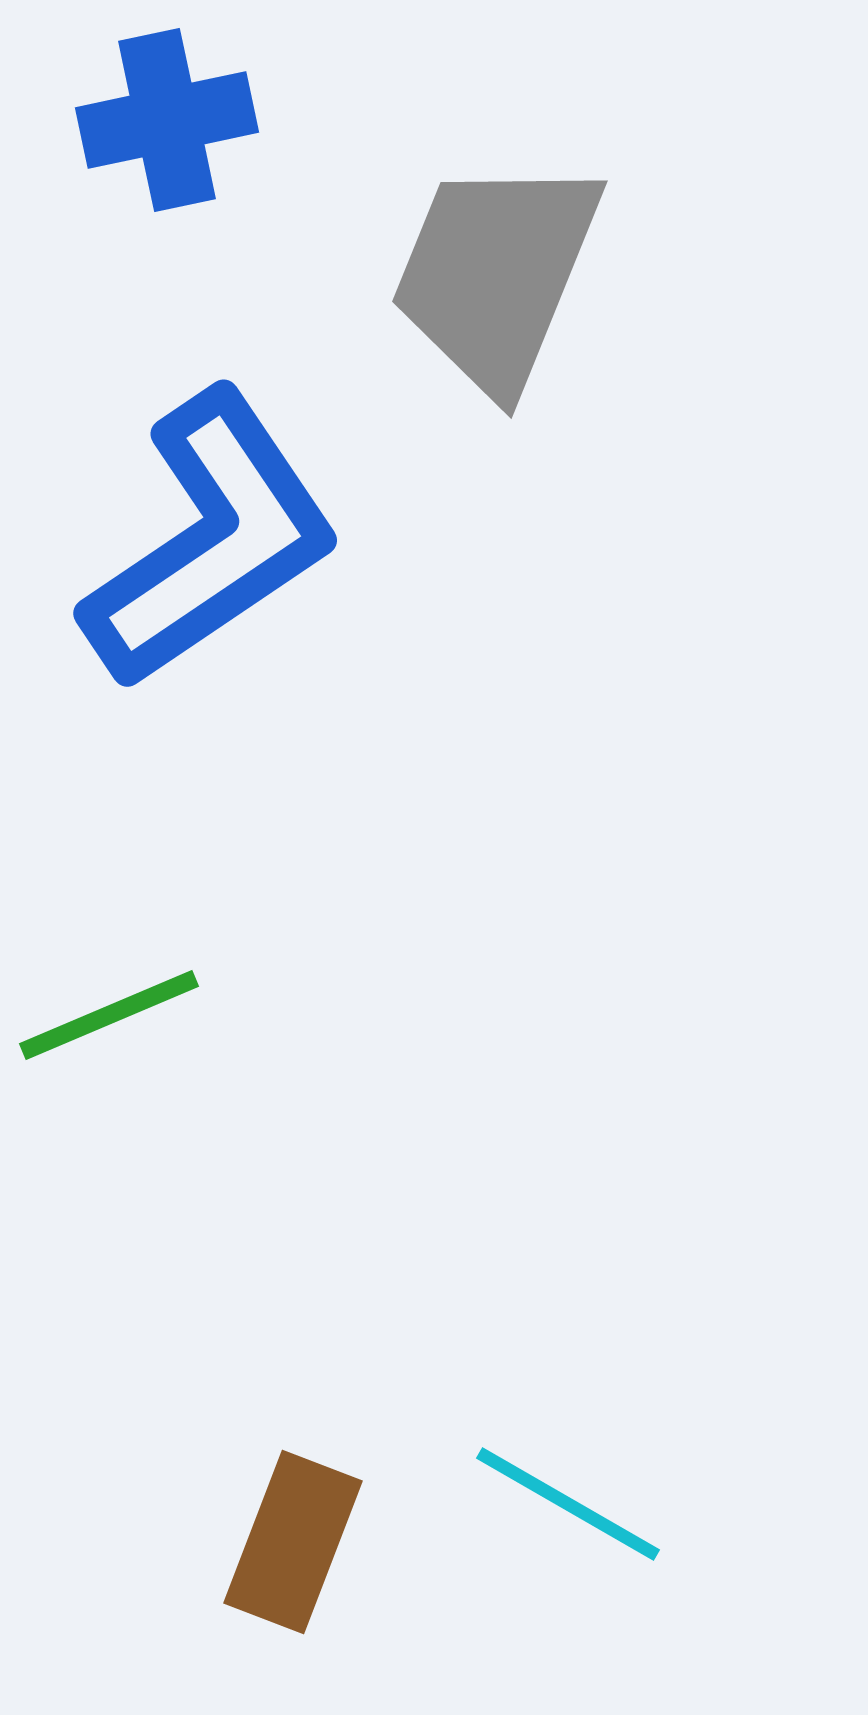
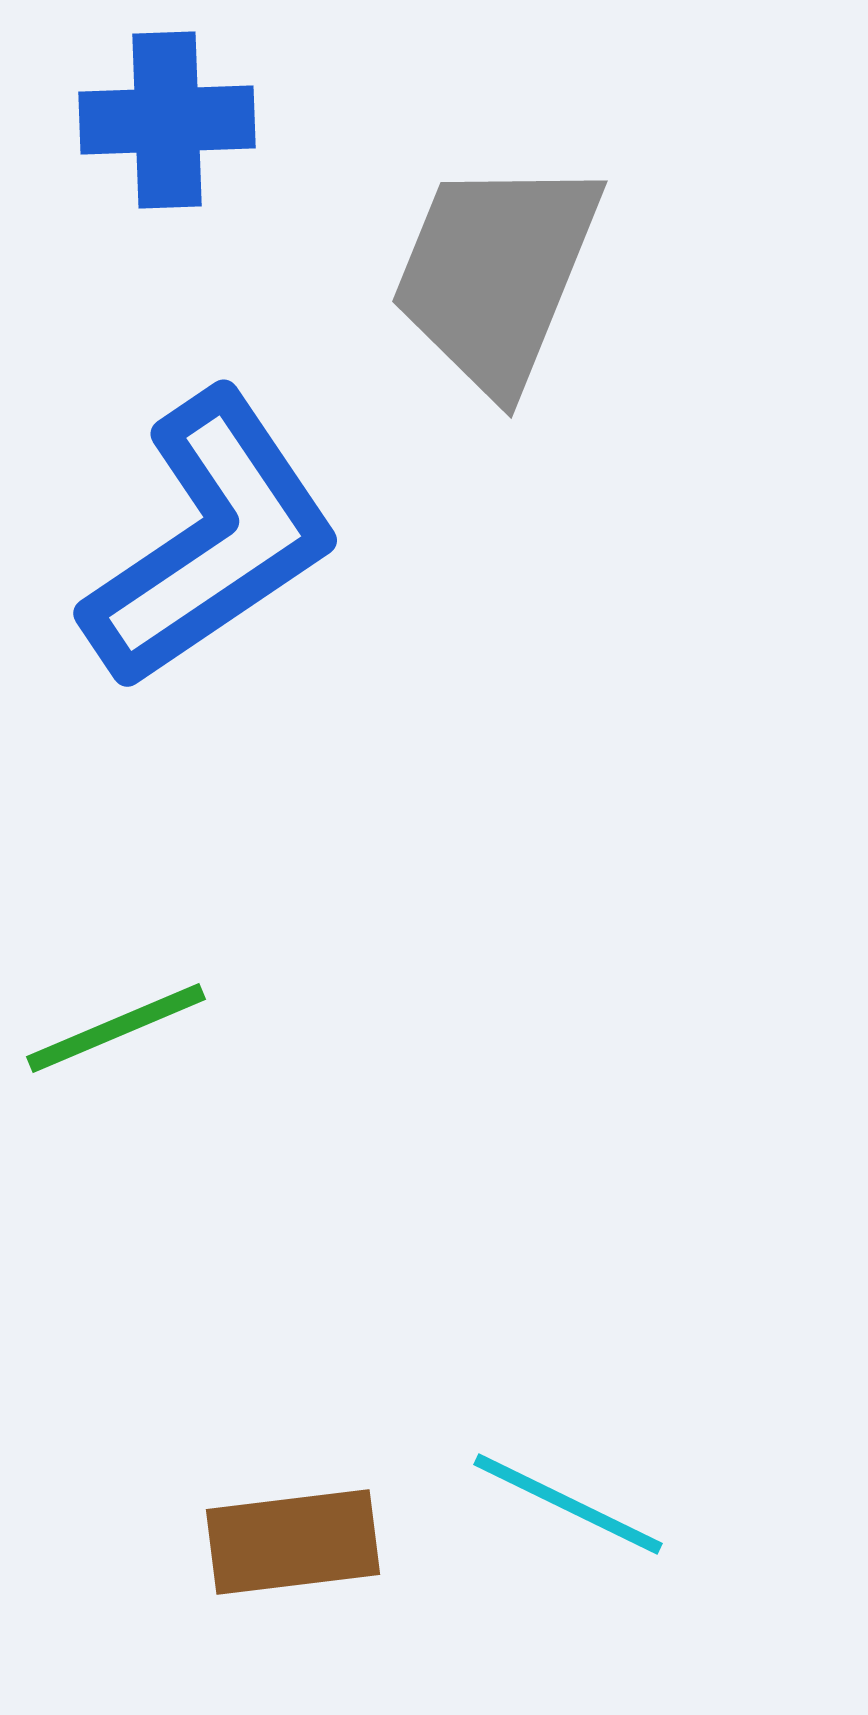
blue cross: rotated 10 degrees clockwise
green line: moved 7 px right, 13 px down
cyan line: rotated 4 degrees counterclockwise
brown rectangle: rotated 62 degrees clockwise
